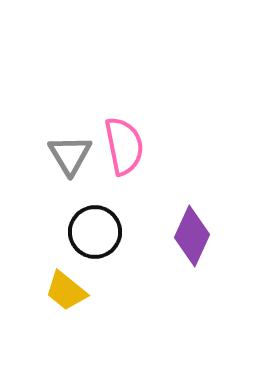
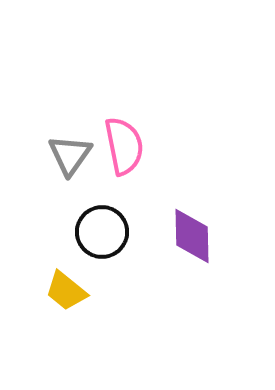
gray triangle: rotated 6 degrees clockwise
black circle: moved 7 px right
purple diamond: rotated 26 degrees counterclockwise
